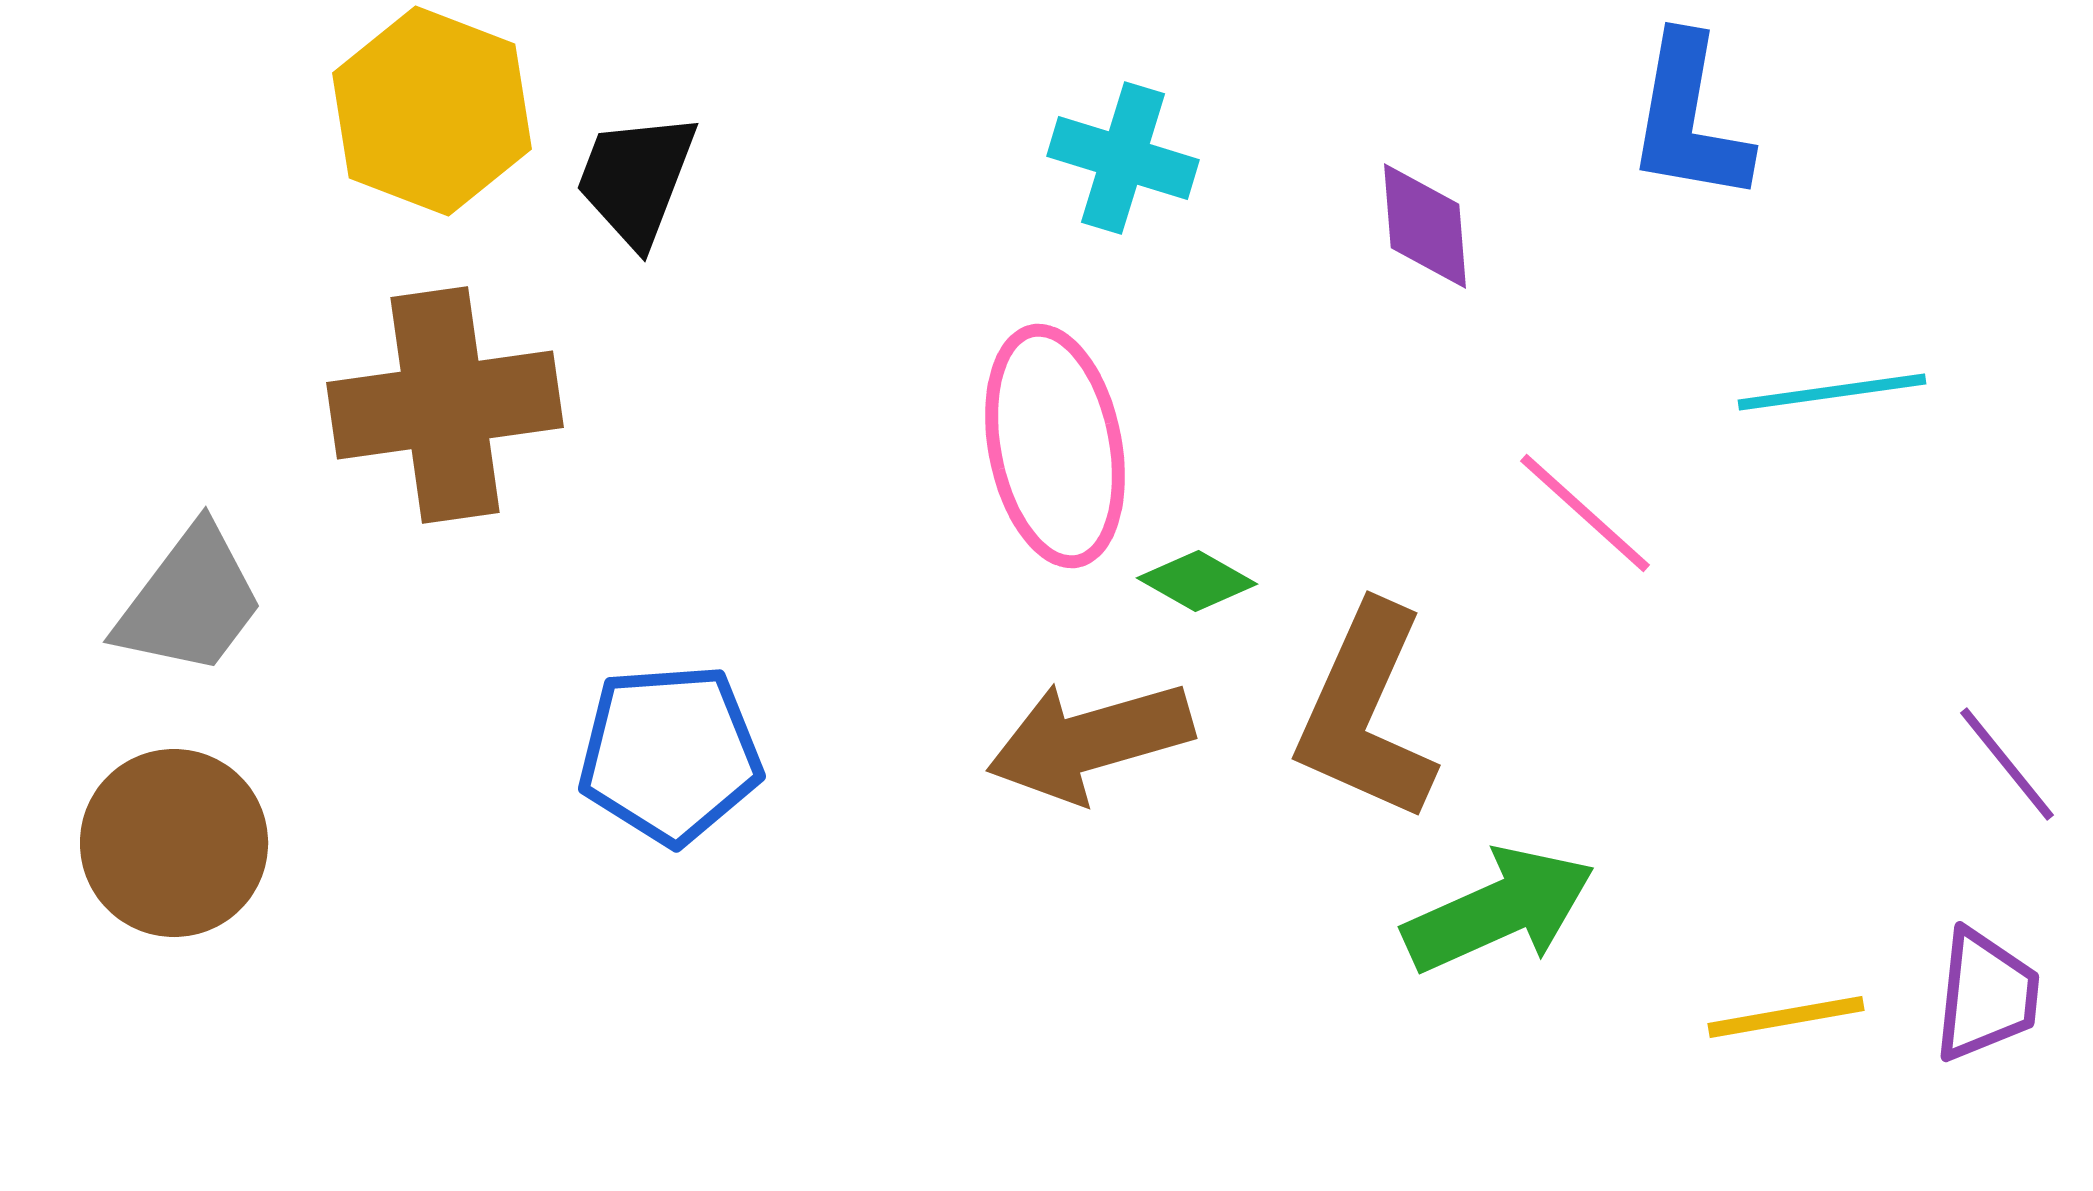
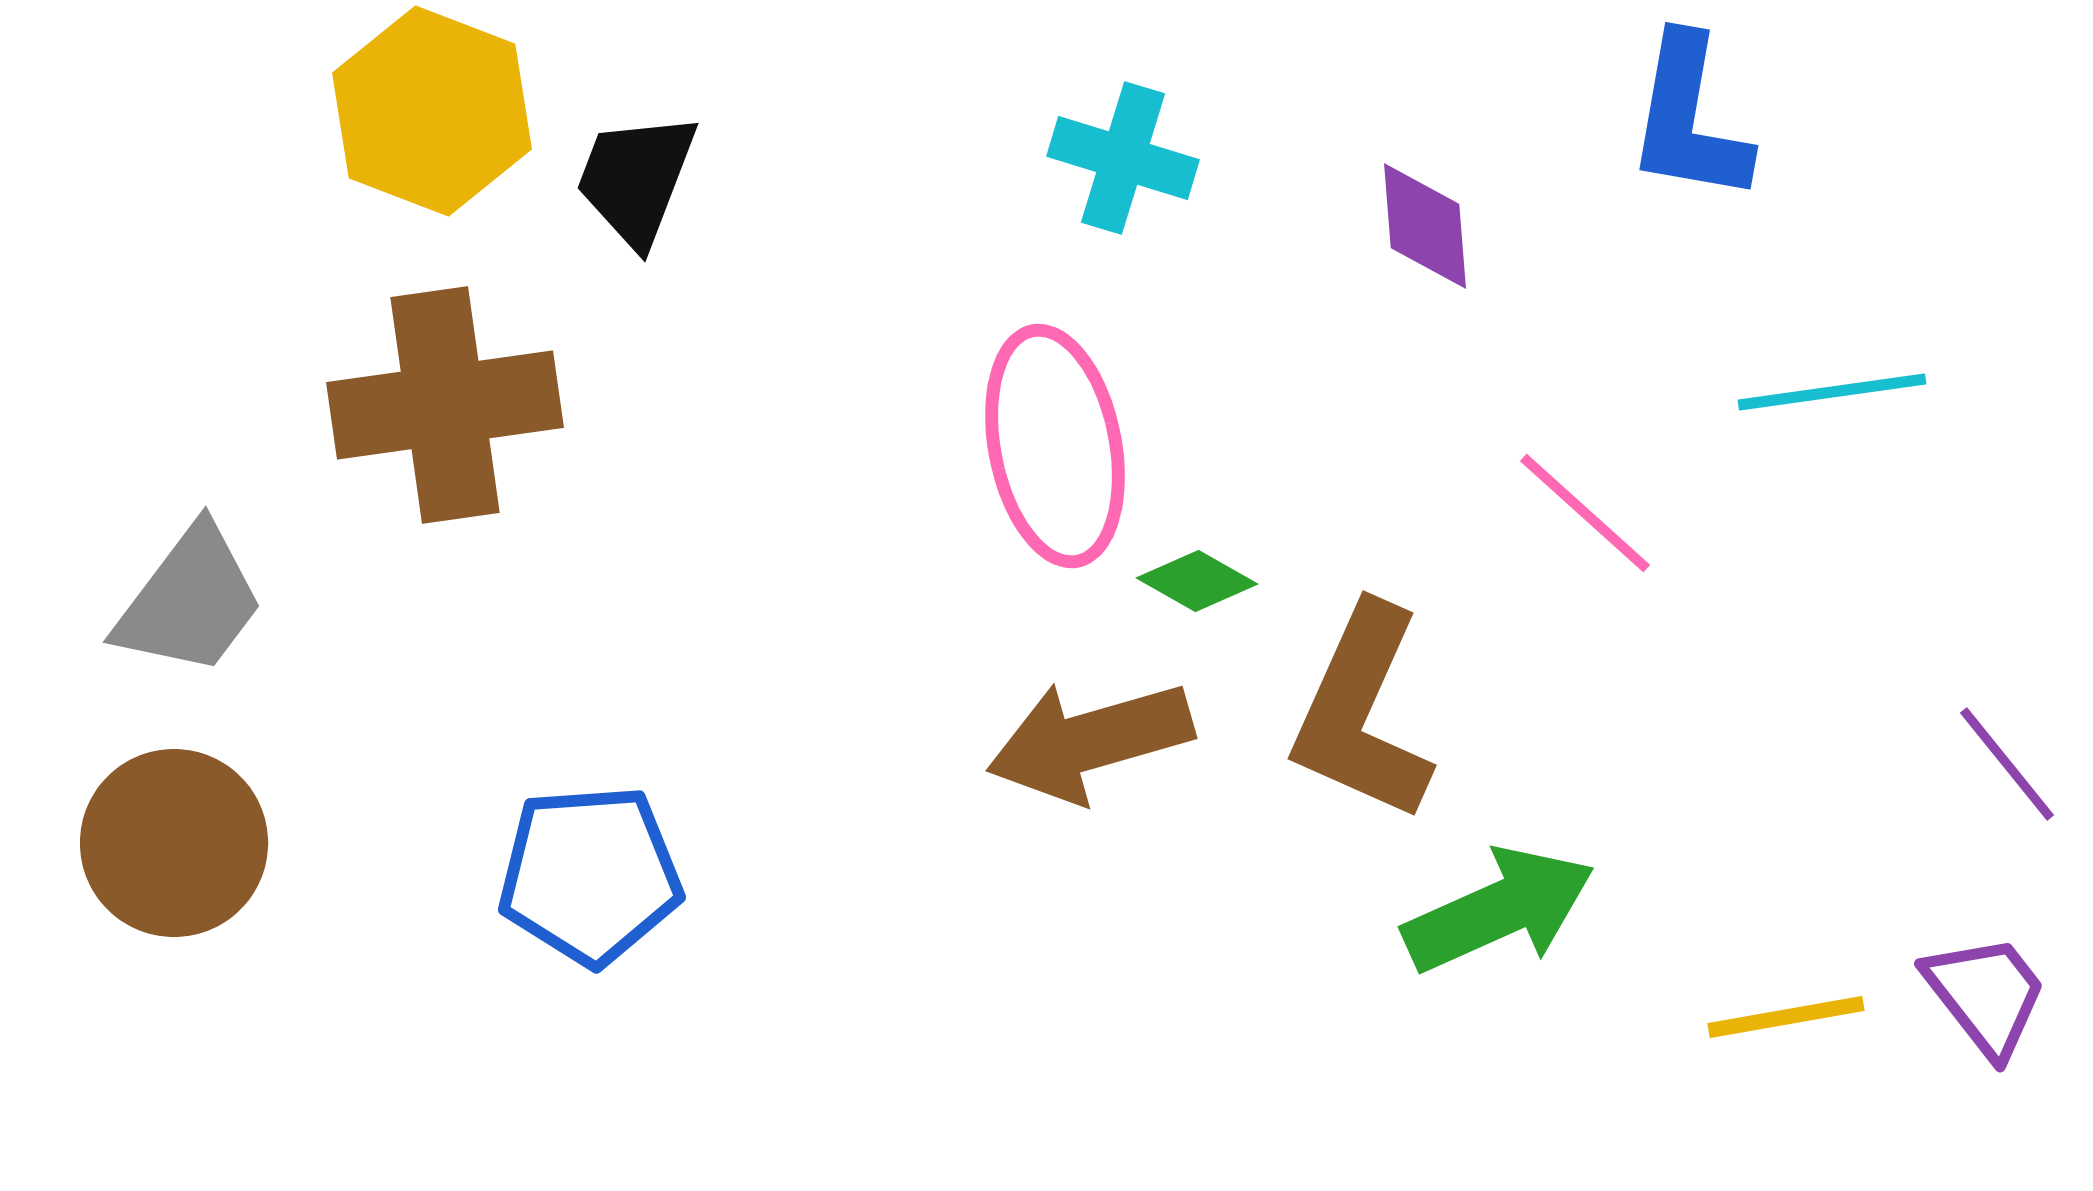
brown L-shape: moved 4 px left
blue pentagon: moved 80 px left, 121 px down
purple trapezoid: rotated 44 degrees counterclockwise
